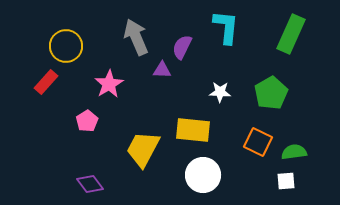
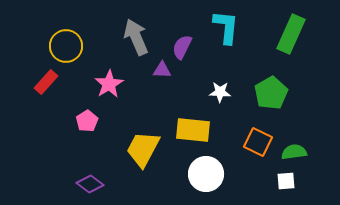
white circle: moved 3 px right, 1 px up
purple diamond: rotated 16 degrees counterclockwise
